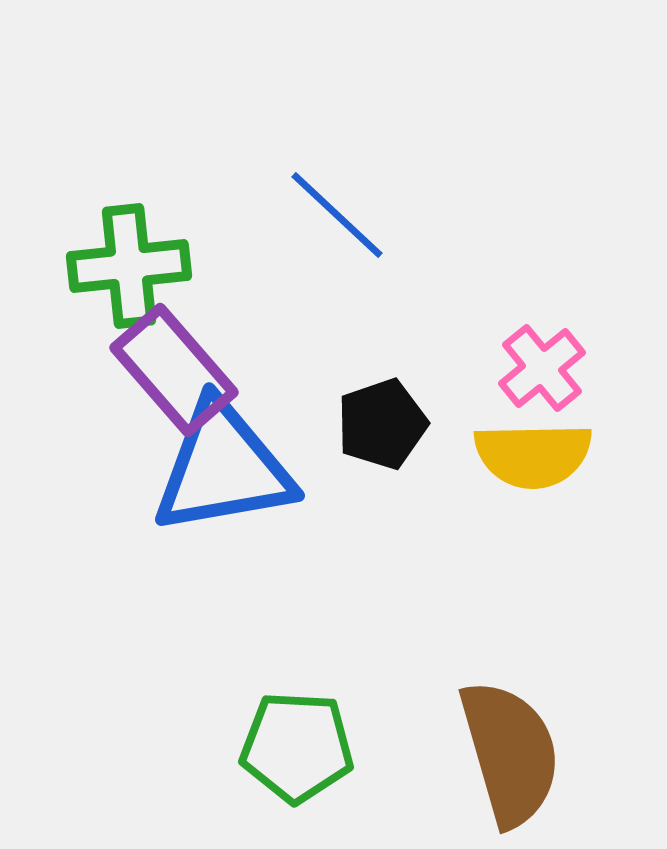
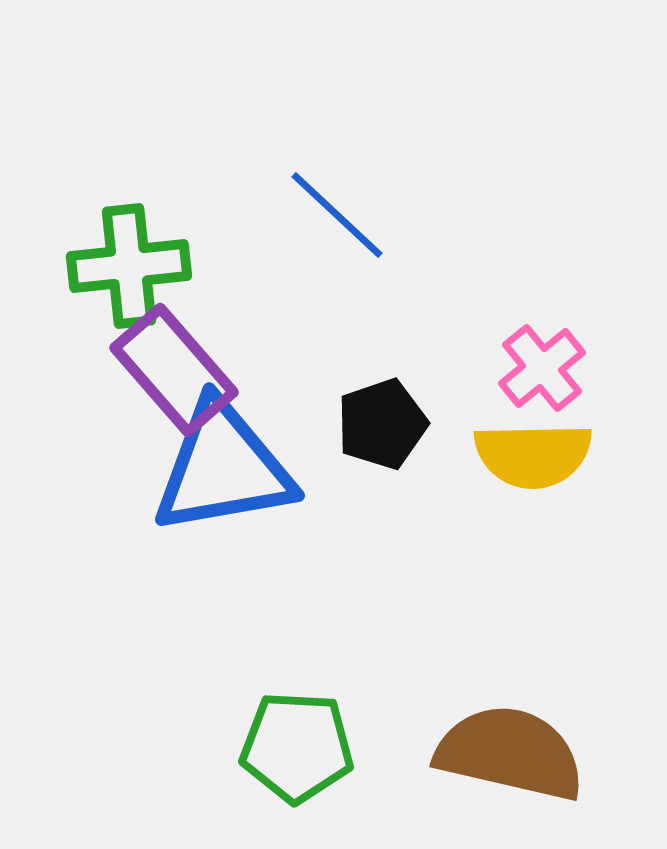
brown semicircle: rotated 61 degrees counterclockwise
